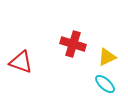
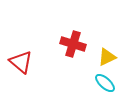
red triangle: rotated 20 degrees clockwise
cyan ellipse: moved 1 px up
